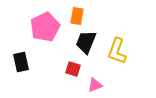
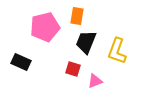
pink pentagon: rotated 12 degrees clockwise
black rectangle: rotated 54 degrees counterclockwise
pink triangle: moved 4 px up
